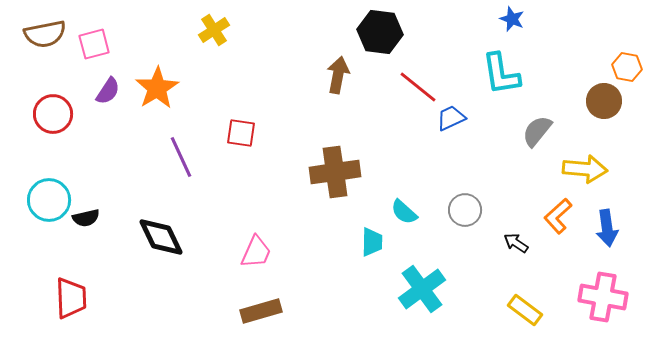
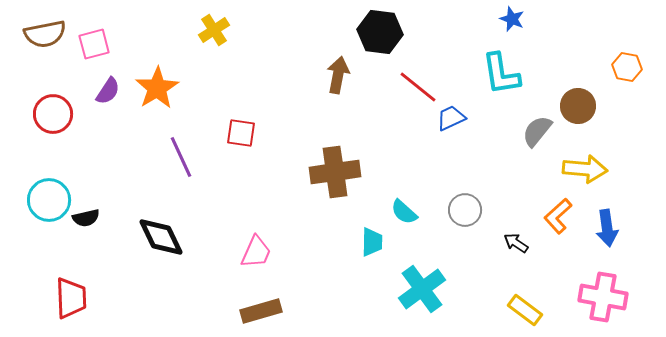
brown circle: moved 26 px left, 5 px down
